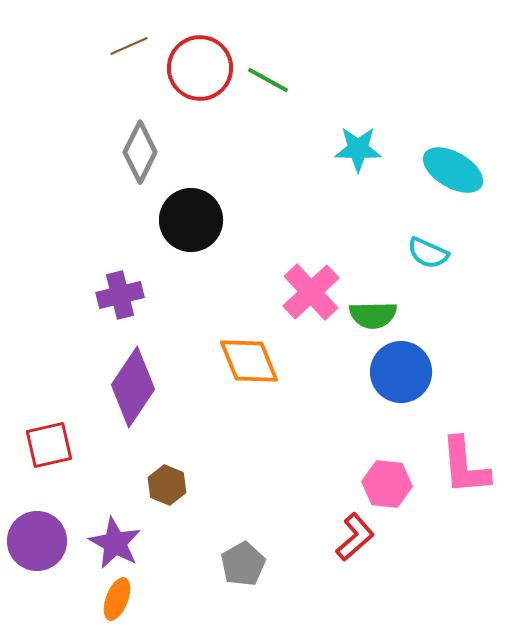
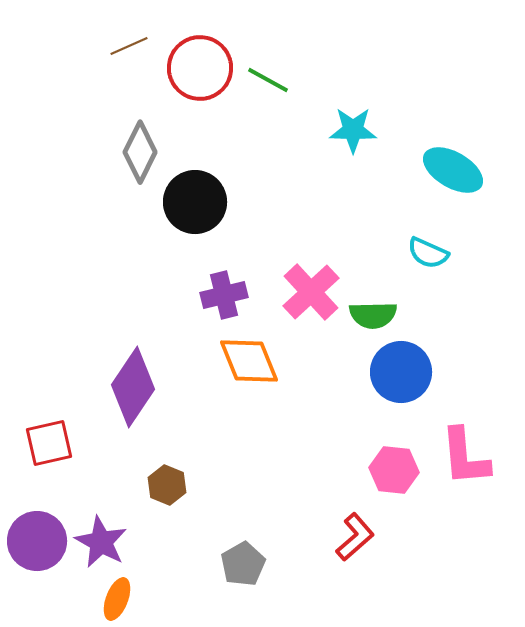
cyan star: moved 5 px left, 19 px up
black circle: moved 4 px right, 18 px up
purple cross: moved 104 px right
red square: moved 2 px up
pink L-shape: moved 9 px up
pink hexagon: moved 7 px right, 14 px up
purple star: moved 14 px left, 1 px up
